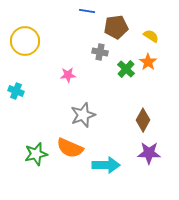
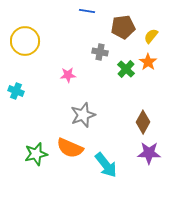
brown pentagon: moved 7 px right
yellow semicircle: rotated 84 degrees counterclockwise
brown diamond: moved 2 px down
cyan arrow: rotated 52 degrees clockwise
